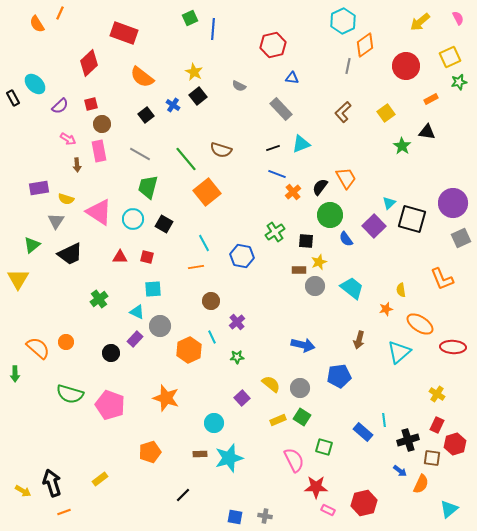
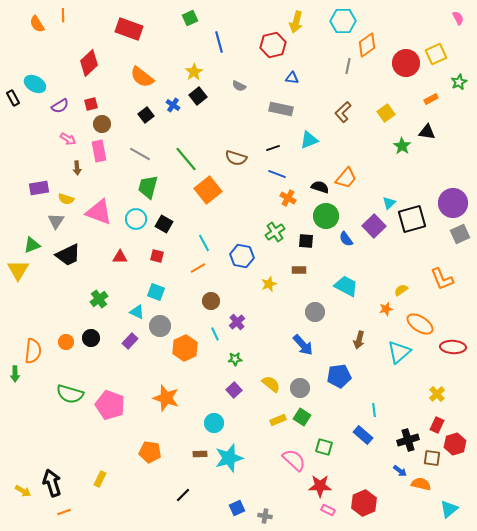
orange line at (60, 13): moved 3 px right, 2 px down; rotated 24 degrees counterclockwise
cyan hexagon at (343, 21): rotated 25 degrees clockwise
yellow arrow at (420, 22): moved 124 px left; rotated 35 degrees counterclockwise
blue line at (213, 29): moved 6 px right, 13 px down; rotated 20 degrees counterclockwise
red rectangle at (124, 33): moved 5 px right, 4 px up
orange diamond at (365, 45): moved 2 px right
yellow square at (450, 57): moved 14 px left, 3 px up
red circle at (406, 66): moved 3 px up
yellow star at (194, 72): rotated 12 degrees clockwise
green star at (459, 82): rotated 14 degrees counterclockwise
cyan ellipse at (35, 84): rotated 15 degrees counterclockwise
purple semicircle at (60, 106): rotated 12 degrees clockwise
gray rectangle at (281, 109): rotated 35 degrees counterclockwise
cyan triangle at (301, 144): moved 8 px right, 4 px up
brown semicircle at (221, 150): moved 15 px right, 8 px down
brown arrow at (77, 165): moved 3 px down
orange trapezoid at (346, 178): rotated 70 degrees clockwise
black semicircle at (320, 187): rotated 72 degrees clockwise
orange square at (207, 192): moved 1 px right, 2 px up
orange cross at (293, 192): moved 5 px left, 6 px down; rotated 21 degrees counterclockwise
pink triangle at (99, 212): rotated 12 degrees counterclockwise
green circle at (330, 215): moved 4 px left, 1 px down
cyan circle at (133, 219): moved 3 px right
black square at (412, 219): rotated 32 degrees counterclockwise
gray square at (461, 238): moved 1 px left, 4 px up
green triangle at (32, 245): rotated 18 degrees clockwise
black trapezoid at (70, 254): moved 2 px left, 1 px down
red square at (147, 257): moved 10 px right, 1 px up
yellow star at (319, 262): moved 50 px left, 22 px down
orange line at (196, 267): moved 2 px right, 1 px down; rotated 21 degrees counterclockwise
yellow triangle at (18, 279): moved 9 px up
gray circle at (315, 286): moved 26 px down
cyan trapezoid at (352, 288): moved 6 px left, 2 px up; rotated 10 degrees counterclockwise
cyan square at (153, 289): moved 3 px right, 3 px down; rotated 24 degrees clockwise
yellow semicircle at (401, 290): rotated 64 degrees clockwise
cyan line at (212, 337): moved 3 px right, 3 px up
purple rectangle at (135, 339): moved 5 px left, 2 px down
blue arrow at (303, 345): rotated 35 degrees clockwise
orange semicircle at (38, 348): moved 5 px left, 3 px down; rotated 55 degrees clockwise
orange hexagon at (189, 350): moved 4 px left, 2 px up
black circle at (111, 353): moved 20 px left, 15 px up
green star at (237, 357): moved 2 px left, 2 px down
yellow cross at (437, 394): rotated 14 degrees clockwise
purple square at (242, 398): moved 8 px left, 8 px up
cyan line at (384, 420): moved 10 px left, 10 px up
blue rectangle at (363, 432): moved 3 px down
orange pentagon at (150, 452): rotated 25 degrees clockwise
pink semicircle at (294, 460): rotated 20 degrees counterclockwise
yellow rectangle at (100, 479): rotated 28 degrees counterclockwise
orange semicircle at (421, 484): rotated 102 degrees counterclockwise
red star at (316, 487): moved 4 px right, 1 px up
red hexagon at (364, 503): rotated 10 degrees counterclockwise
blue square at (235, 517): moved 2 px right, 9 px up; rotated 35 degrees counterclockwise
